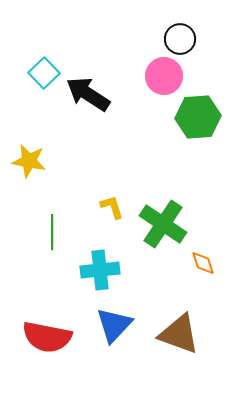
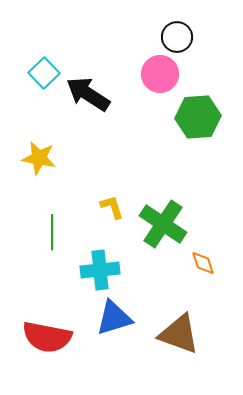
black circle: moved 3 px left, 2 px up
pink circle: moved 4 px left, 2 px up
yellow star: moved 10 px right, 3 px up
blue triangle: moved 7 px up; rotated 30 degrees clockwise
